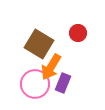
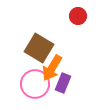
red circle: moved 17 px up
brown square: moved 4 px down
orange arrow: moved 1 px right, 1 px down
